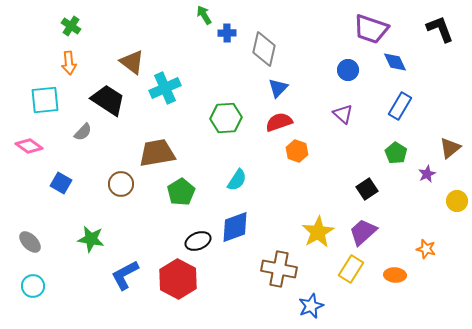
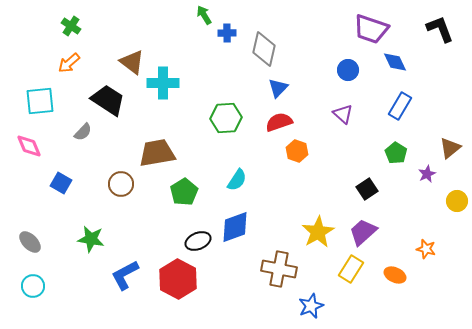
orange arrow at (69, 63): rotated 55 degrees clockwise
cyan cross at (165, 88): moved 2 px left, 5 px up; rotated 24 degrees clockwise
cyan square at (45, 100): moved 5 px left, 1 px down
pink diamond at (29, 146): rotated 32 degrees clockwise
green pentagon at (181, 192): moved 3 px right
orange ellipse at (395, 275): rotated 20 degrees clockwise
